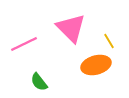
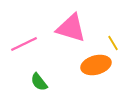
pink triangle: rotated 28 degrees counterclockwise
yellow line: moved 4 px right, 2 px down
